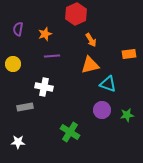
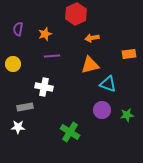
orange arrow: moved 1 px right, 2 px up; rotated 112 degrees clockwise
white star: moved 15 px up
